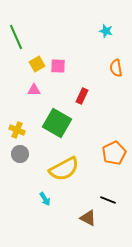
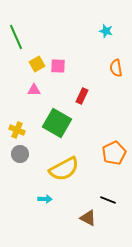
cyan arrow: rotated 56 degrees counterclockwise
